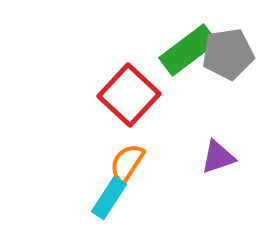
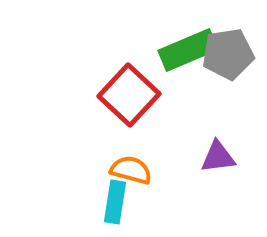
green rectangle: rotated 14 degrees clockwise
purple triangle: rotated 12 degrees clockwise
orange semicircle: moved 4 px right, 7 px down; rotated 72 degrees clockwise
cyan rectangle: moved 6 px right, 4 px down; rotated 24 degrees counterclockwise
